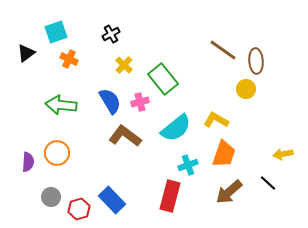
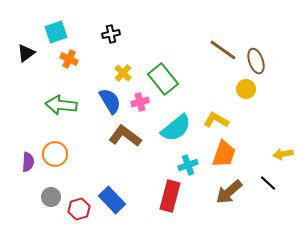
black cross: rotated 18 degrees clockwise
brown ellipse: rotated 15 degrees counterclockwise
yellow cross: moved 1 px left, 8 px down
orange circle: moved 2 px left, 1 px down
